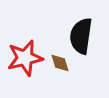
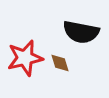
black semicircle: moved 4 px up; rotated 87 degrees counterclockwise
